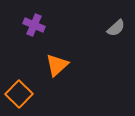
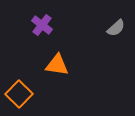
purple cross: moved 8 px right; rotated 15 degrees clockwise
orange triangle: rotated 50 degrees clockwise
